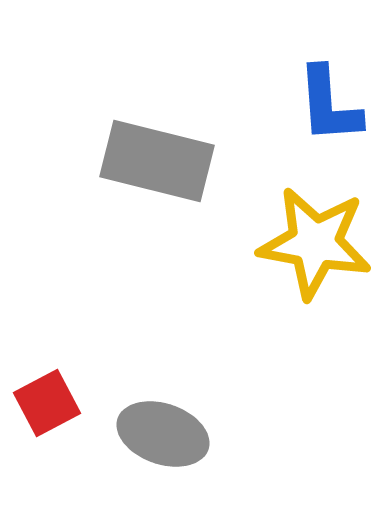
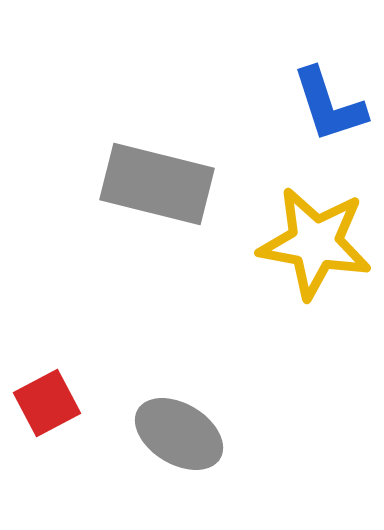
blue L-shape: rotated 14 degrees counterclockwise
gray rectangle: moved 23 px down
gray ellipse: moved 16 px right; rotated 12 degrees clockwise
